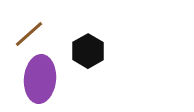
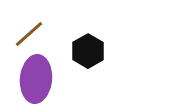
purple ellipse: moved 4 px left
